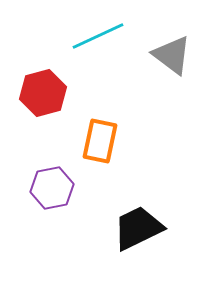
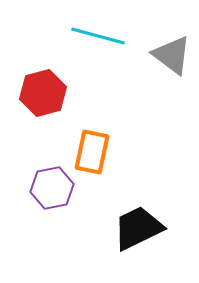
cyan line: rotated 40 degrees clockwise
orange rectangle: moved 8 px left, 11 px down
